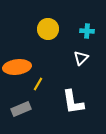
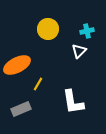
cyan cross: rotated 16 degrees counterclockwise
white triangle: moved 2 px left, 7 px up
orange ellipse: moved 2 px up; rotated 20 degrees counterclockwise
